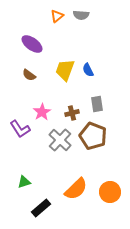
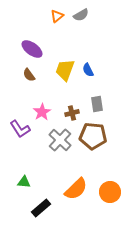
gray semicircle: rotated 35 degrees counterclockwise
purple ellipse: moved 5 px down
brown semicircle: rotated 16 degrees clockwise
brown pentagon: rotated 16 degrees counterclockwise
green triangle: rotated 24 degrees clockwise
